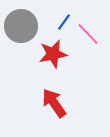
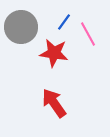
gray circle: moved 1 px down
pink line: rotated 15 degrees clockwise
red star: moved 1 px right, 1 px up; rotated 20 degrees clockwise
